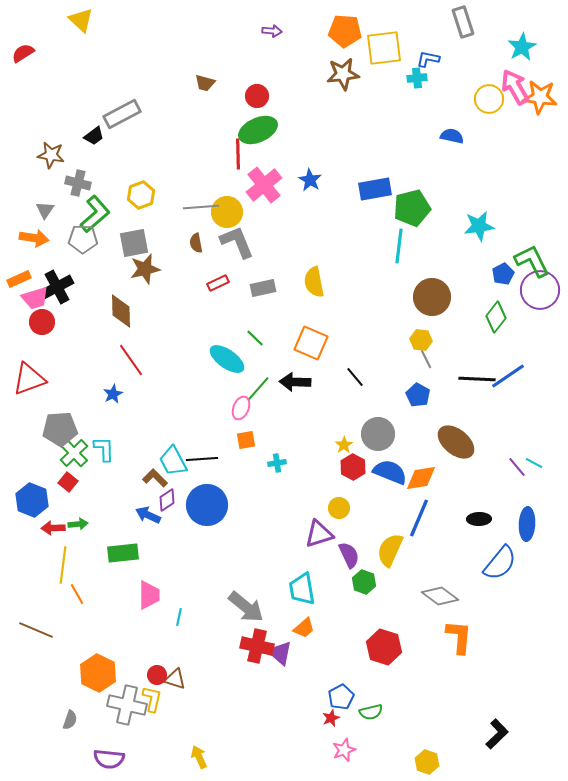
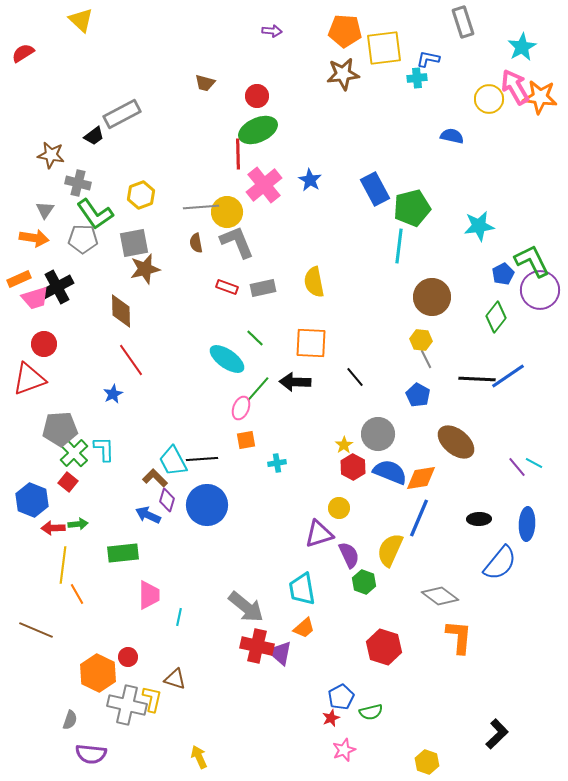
blue rectangle at (375, 189): rotated 72 degrees clockwise
green L-shape at (95, 214): rotated 96 degrees clockwise
red rectangle at (218, 283): moved 9 px right, 4 px down; rotated 45 degrees clockwise
red circle at (42, 322): moved 2 px right, 22 px down
orange square at (311, 343): rotated 20 degrees counterclockwise
purple diamond at (167, 500): rotated 40 degrees counterclockwise
red circle at (157, 675): moved 29 px left, 18 px up
purple semicircle at (109, 759): moved 18 px left, 5 px up
